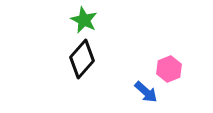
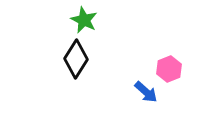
black diamond: moved 6 px left; rotated 9 degrees counterclockwise
